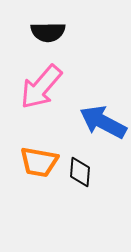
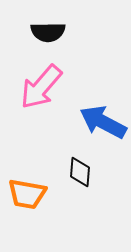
orange trapezoid: moved 12 px left, 32 px down
